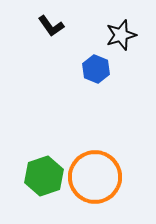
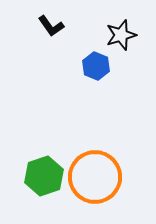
blue hexagon: moved 3 px up
